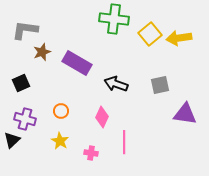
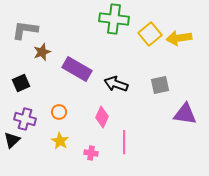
purple rectangle: moved 6 px down
orange circle: moved 2 px left, 1 px down
